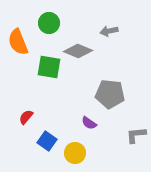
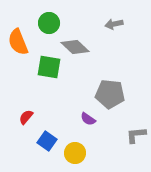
gray arrow: moved 5 px right, 7 px up
gray diamond: moved 3 px left, 4 px up; rotated 20 degrees clockwise
purple semicircle: moved 1 px left, 4 px up
